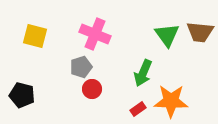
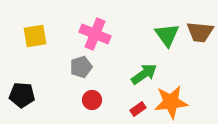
yellow square: rotated 25 degrees counterclockwise
green arrow: moved 1 px right, 1 px down; rotated 148 degrees counterclockwise
red circle: moved 11 px down
black pentagon: rotated 10 degrees counterclockwise
orange star: moved 1 px down; rotated 8 degrees counterclockwise
